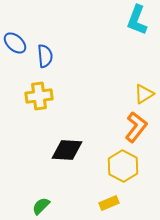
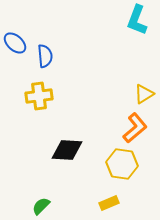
orange L-shape: moved 1 px left, 1 px down; rotated 12 degrees clockwise
yellow hexagon: moved 1 px left, 2 px up; rotated 20 degrees counterclockwise
